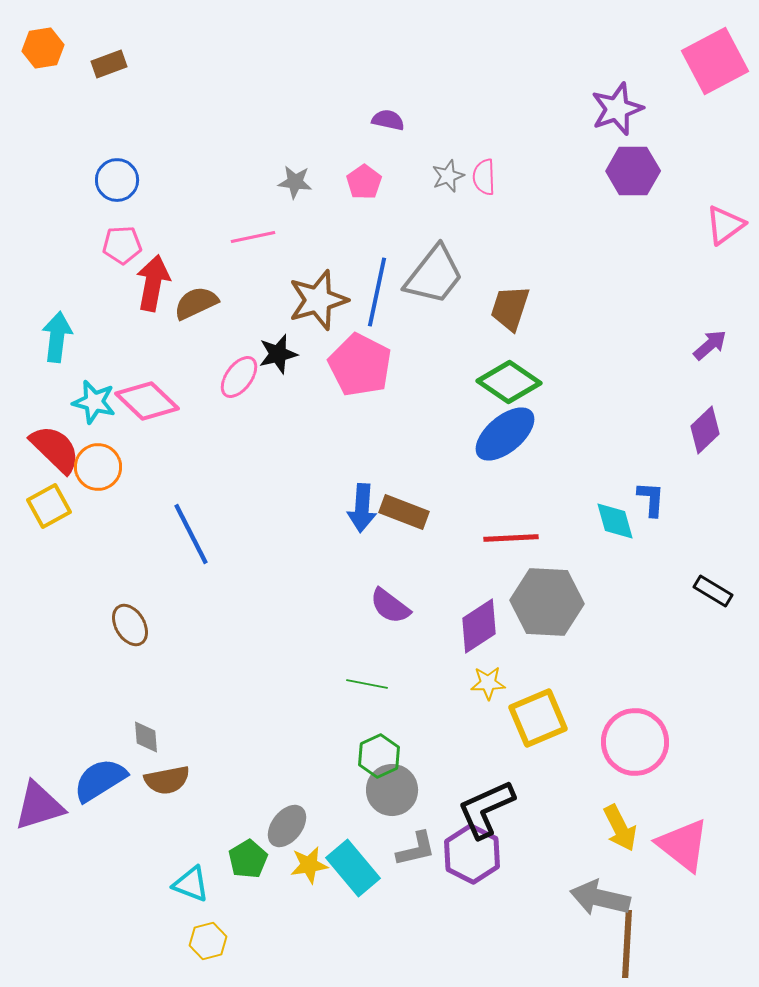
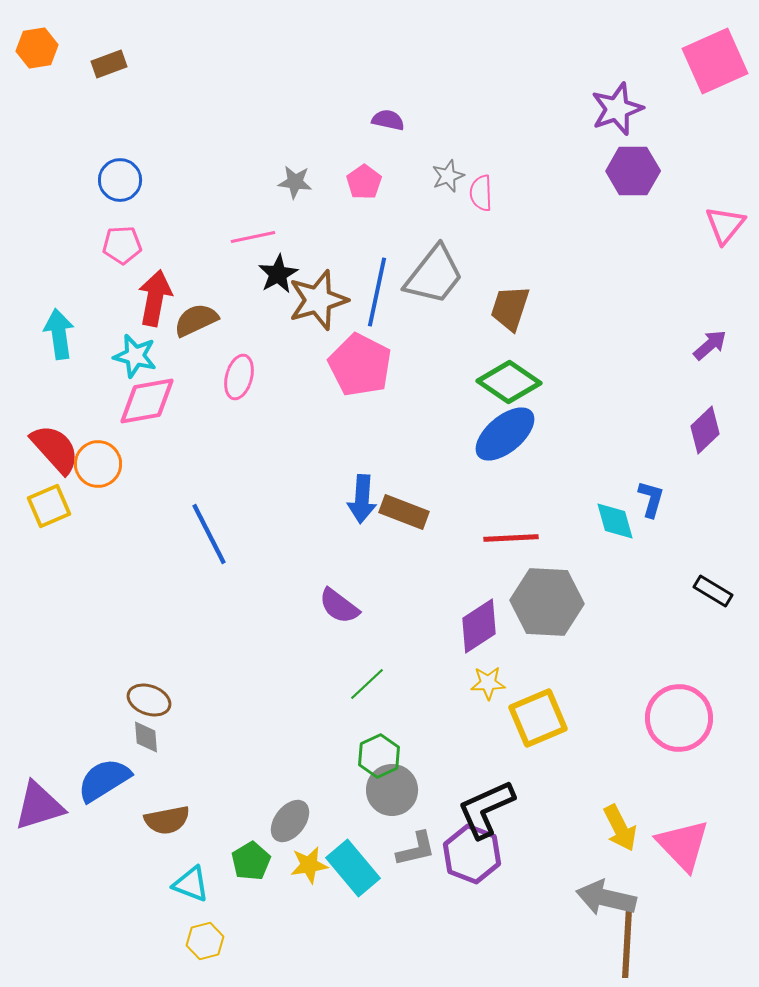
orange hexagon at (43, 48): moved 6 px left
pink square at (715, 61): rotated 4 degrees clockwise
pink semicircle at (484, 177): moved 3 px left, 16 px down
blue circle at (117, 180): moved 3 px right
pink triangle at (725, 225): rotated 15 degrees counterclockwise
red arrow at (153, 283): moved 2 px right, 15 px down
brown semicircle at (196, 303): moved 17 px down
cyan arrow at (57, 337): moved 2 px right, 3 px up; rotated 15 degrees counterclockwise
black star at (278, 354): moved 80 px up; rotated 15 degrees counterclockwise
pink ellipse at (239, 377): rotated 21 degrees counterclockwise
pink diamond at (147, 401): rotated 54 degrees counterclockwise
cyan star at (94, 402): moved 41 px right, 46 px up
red semicircle at (55, 449): rotated 4 degrees clockwise
orange circle at (98, 467): moved 3 px up
blue L-shape at (651, 499): rotated 12 degrees clockwise
yellow square at (49, 506): rotated 6 degrees clockwise
blue arrow at (362, 508): moved 9 px up
blue line at (191, 534): moved 18 px right
purple semicircle at (390, 606): moved 51 px left
brown ellipse at (130, 625): moved 19 px right, 75 px down; rotated 39 degrees counterclockwise
green line at (367, 684): rotated 54 degrees counterclockwise
pink circle at (635, 742): moved 44 px right, 24 px up
blue semicircle at (100, 780): moved 4 px right
brown semicircle at (167, 780): moved 40 px down
gray ellipse at (287, 826): moved 3 px right, 5 px up
pink triangle at (683, 845): rotated 8 degrees clockwise
purple hexagon at (472, 854): rotated 6 degrees counterclockwise
green pentagon at (248, 859): moved 3 px right, 2 px down
gray arrow at (600, 898): moved 6 px right
yellow hexagon at (208, 941): moved 3 px left
